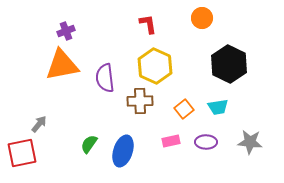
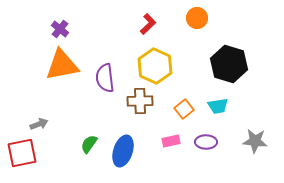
orange circle: moved 5 px left
red L-shape: rotated 55 degrees clockwise
purple cross: moved 6 px left, 2 px up; rotated 30 degrees counterclockwise
black hexagon: rotated 9 degrees counterclockwise
cyan trapezoid: moved 1 px up
gray arrow: rotated 30 degrees clockwise
gray star: moved 5 px right, 1 px up
